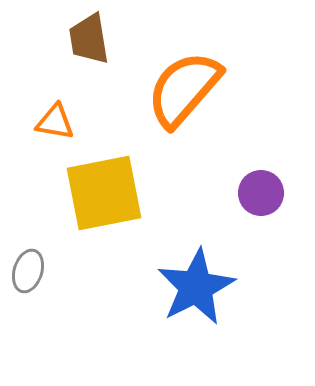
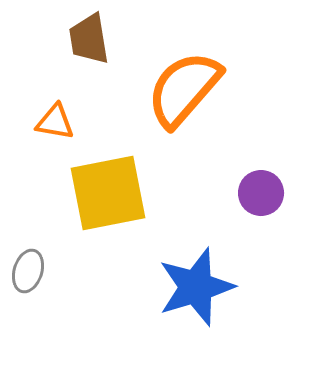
yellow square: moved 4 px right
blue star: rotated 10 degrees clockwise
